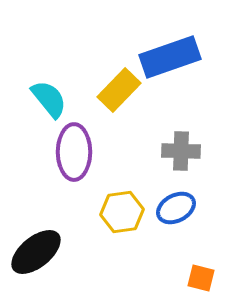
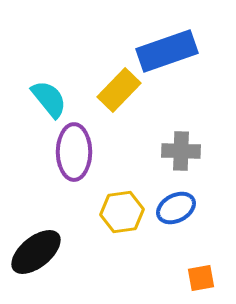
blue rectangle: moved 3 px left, 6 px up
orange square: rotated 24 degrees counterclockwise
